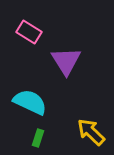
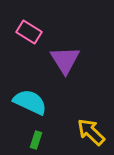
purple triangle: moved 1 px left, 1 px up
green rectangle: moved 2 px left, 2 px down
